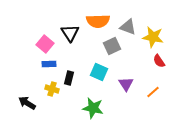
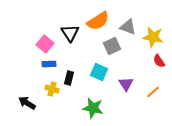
orange semicircle: rotated 30 degrees counterclockwise
